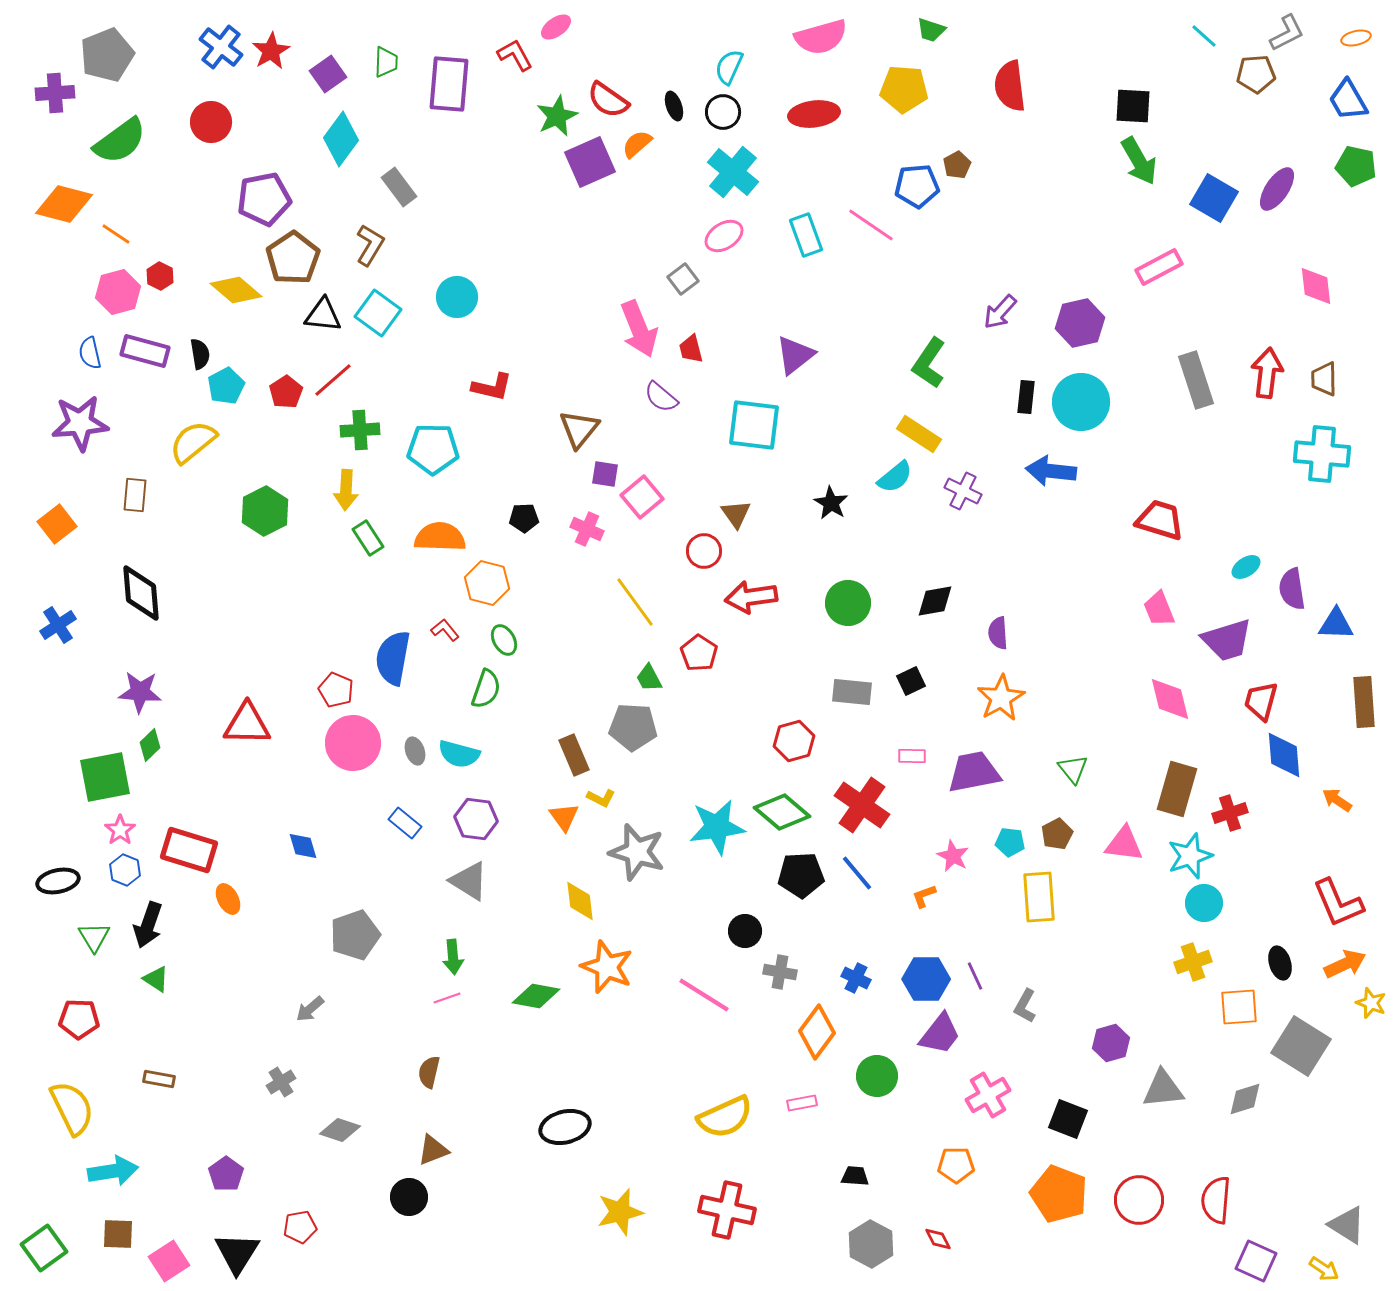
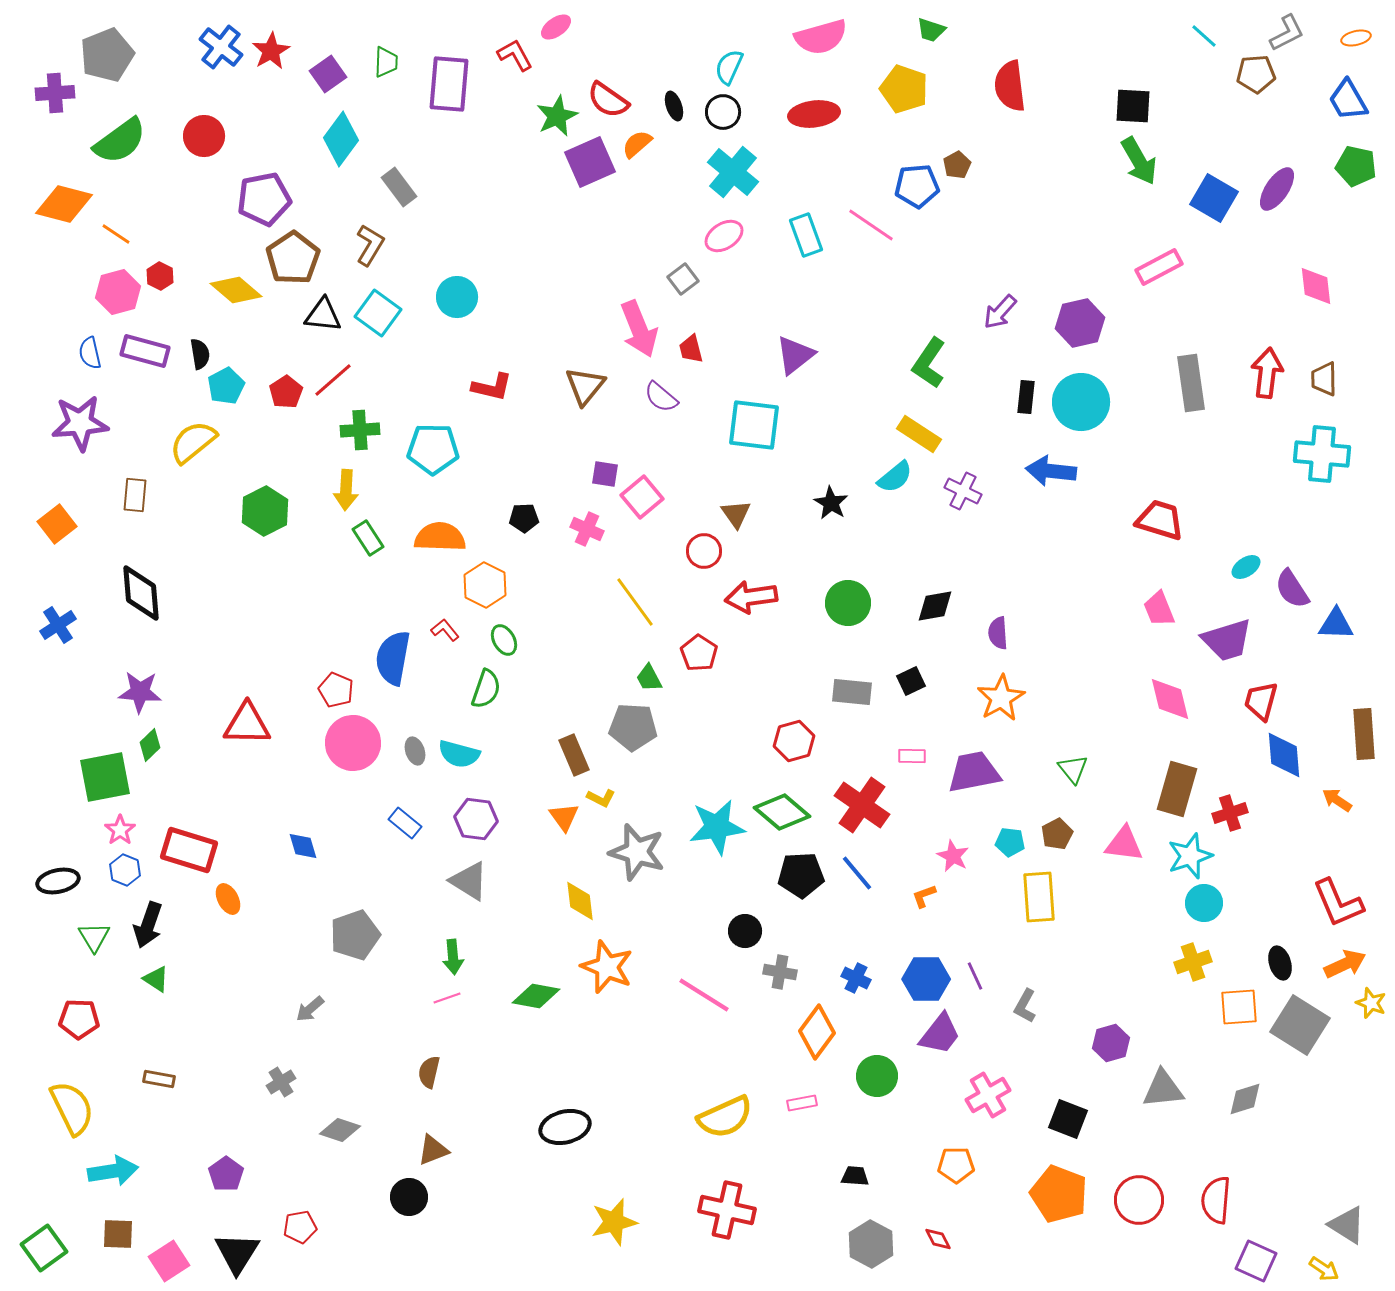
yellow pentagon at (904, 89): rotated 15 degrees clockwise
red circle at (211, 122): moved 7 px left, 14 px down
gray rectangle at (1196, 380): moved 5 px left, 3 px down; rotated 10 degrees clockwise
brown triangle at (579, 429): moved 6 px right, 43 px up
orange hexagon at (487, 583): moved 2 px left, 2 px down; rotated 12 degrees clockwise
purple semicircle at (1292, 589): rotated 24 degrees counterclockwise
black diamond at (935, 601): moved 5 px down
brown rectangle at (1364, 702): moved 32 px down
gray square at (1301, 1046): moved 1 px left, 21 px up
yellow star at (620, 1212): moved 6 px left, 10 px down
